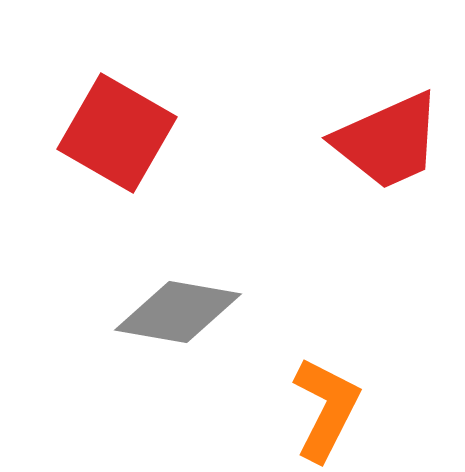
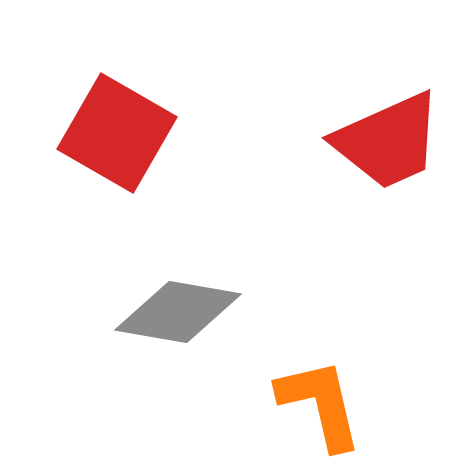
orange L-shape: moved 6 px left, 5 px up; rotated 40 degrees counterclockwise
